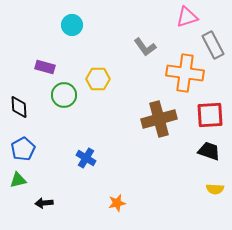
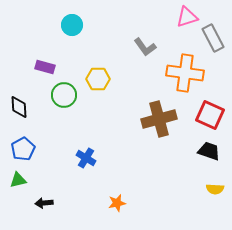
gray rectangle: moved 7 px up
red square: rotated 28 degrees clockwise
